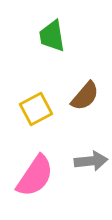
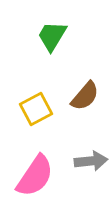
green trapezoid: rotated 40 degrees clockwise
